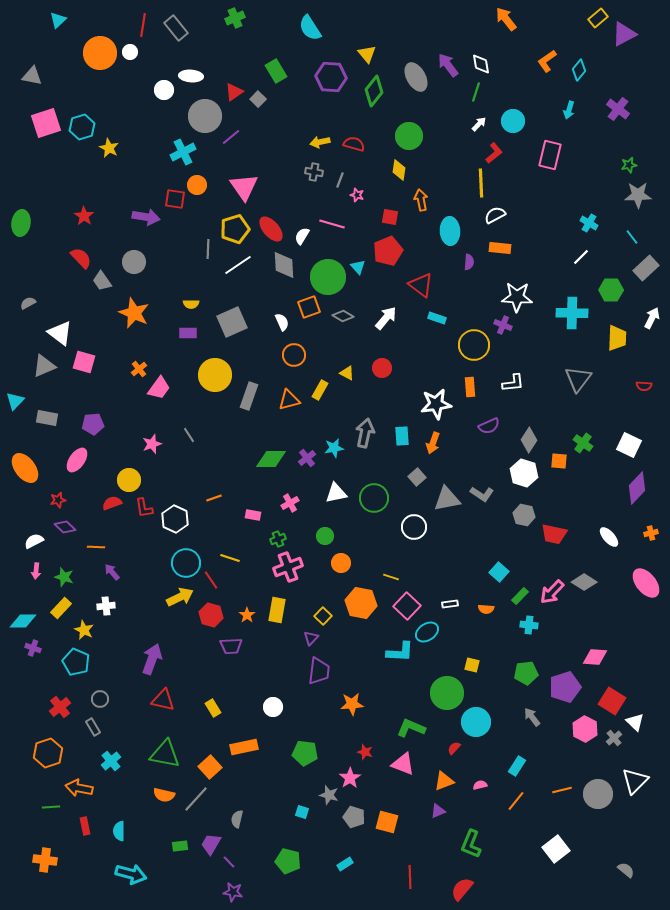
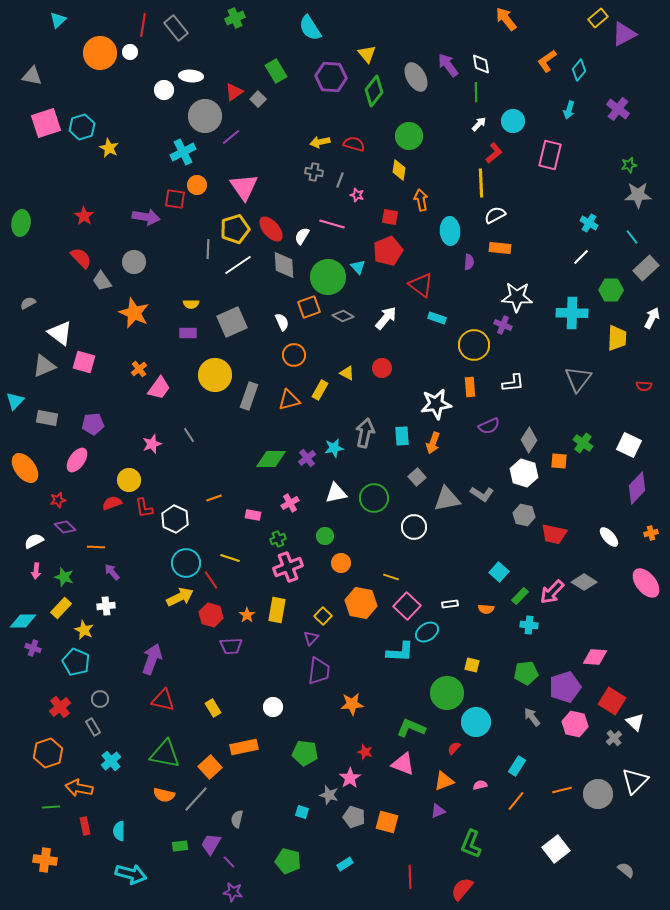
green line at (476, 92): rotated 18 degrees counterclockwise
pink hexagon at (585, 729): moved 10 px left, 5 px up; rotated 15 degrees counterclockwise
